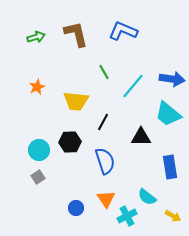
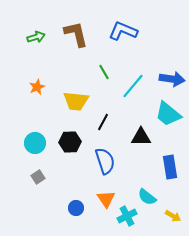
cyan circle: moved 4 px left, 7 px up
